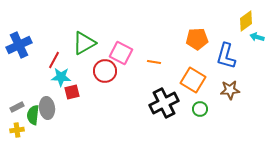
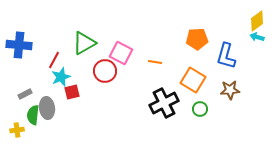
yellow diamond: moved 11 px right
blue cross: rotated 30 degrees clockwise
orange line: moved 1 px right
cyan star: rotated 24 degrees counterclockwise
gray rectangle: moved 8 px right, 13 px up
